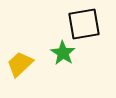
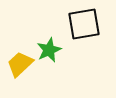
green star: moved 14 px left, 3 px up; rotated 15 degrees clockwise
